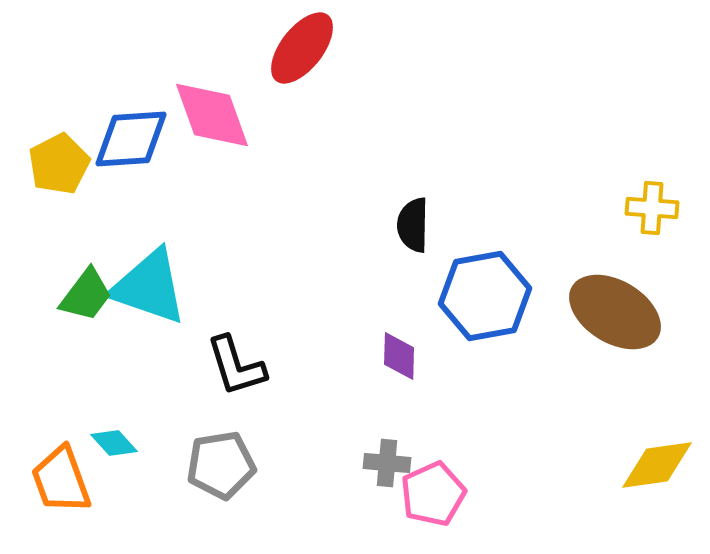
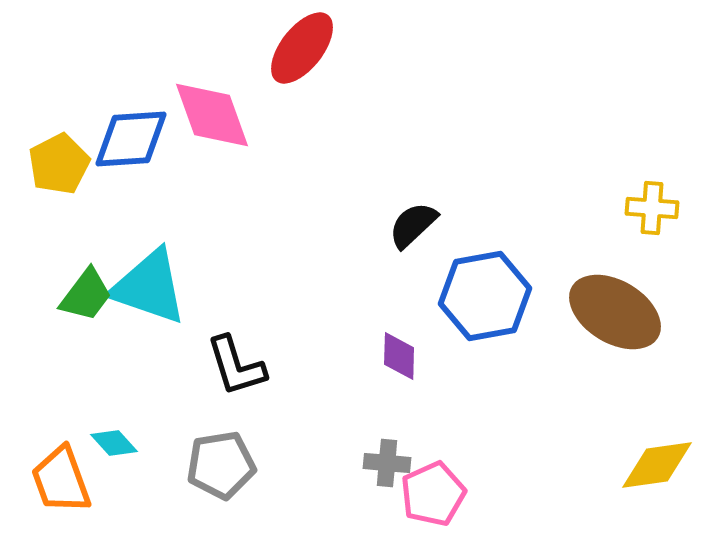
black semicircle: rotated 46 degrees clockwise
